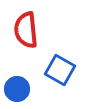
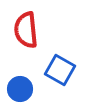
blue circle: moved 3 px right
